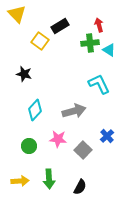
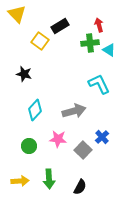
blue cross: moved 5 px left, 1 px down
